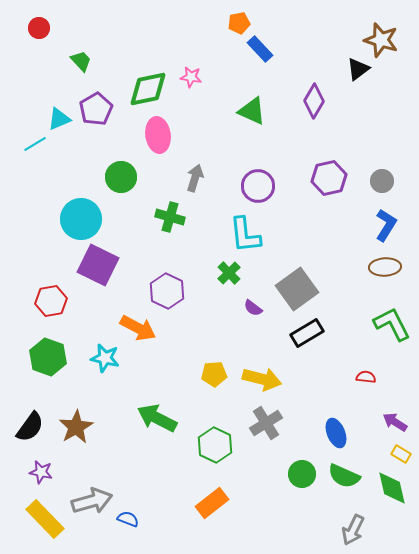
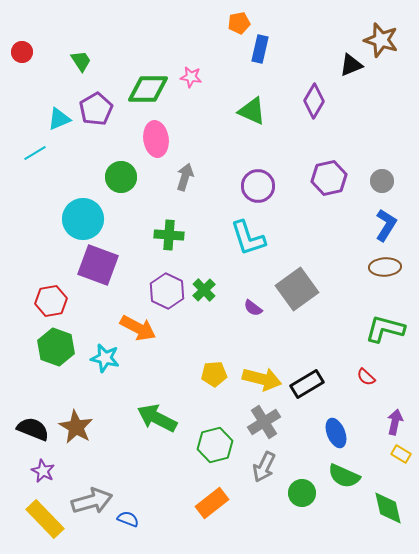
red circle at (39, 28): moved 17 px left, 24 px down
blue rectangle at (260, 49): rotated 56 degrees clockwise
green trapezoid at (81, 61): rotated 10 degrees clockwise
black triangle at (358, 69): moved 7 px left, 4 px up; rotated 15 degrees clockwise
green diamond at (148, 89): rotated 12 degrees clockwise
pink ellipse at (158, 135): moved 2 px left, 4 px down
cyan line at (35, 144): moved 9 px down
gray arrow at (195, 178): moved 10 px left, 1 px up
green cross at (170, 217): moved 1 px left, 18 px down; rotated 12 degrees counterclockwise
cyan circle at (81, 219): moved 2 px right
cyan L-shape at (245, 235): moved 3 px right, 3 px down; rotated 12 degrees counterclockwise
purple square at (98, 265): rotated 6 degrees counterclockwise
green cross at (229, 273): moved 25 px left, 17 px down
green L-shape at (392, 324): moved 7 px left, 5 px down; rotated 48 degrees counterclockwise
black rectangle at (307, 333): moved 51 px down
green hexagon at (48, 357): moved 8 px right, 10 px up
red semicircle at (366, 377): rotated 144 degrees counterclockwise
purple arrow at (395, 422): rotated 70 degrees clockwise
gray cross at (266, 423): moved 2 px left, 1 px up
black semicircle at (30, 427): moved 3 px right, 2 px down; rotated 104 degrees counterclockwise
brown star at (76, 427): rotated 12 degrees counterclockwise
green hexagon at (215, 445): rotated 20 degrees clockwise
purple star at (41, 472): moved 2 px right, 1 px up; rotated 15 degrees clockwise
green circle at (302, 474): moved 19 px down
green diamond at (392, 488): moved 4 px left, 20 px down
gray arrow at (353, 530): moved 89 px left, 63 px up
